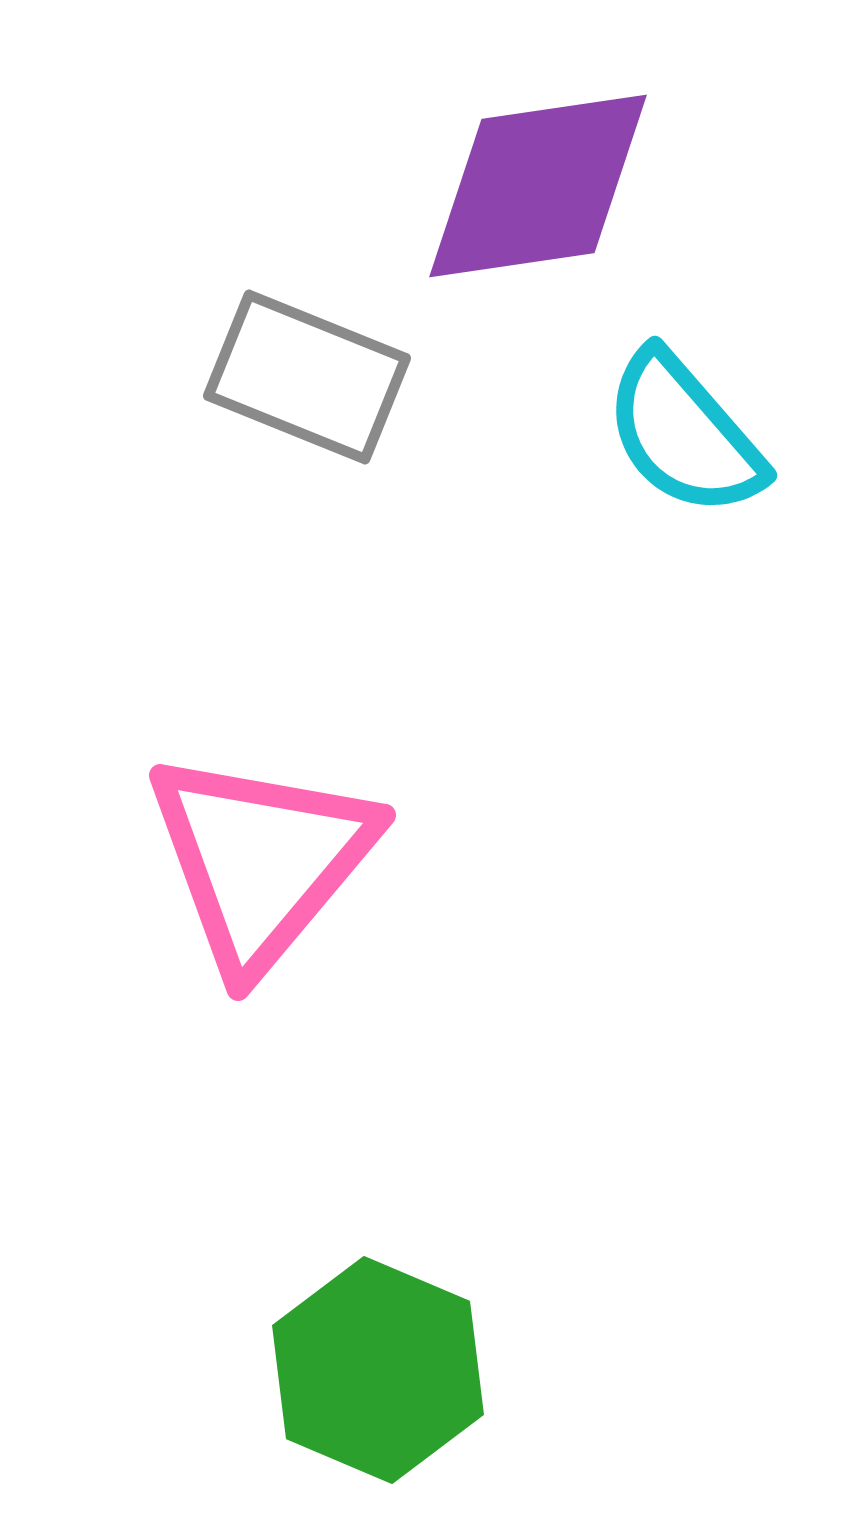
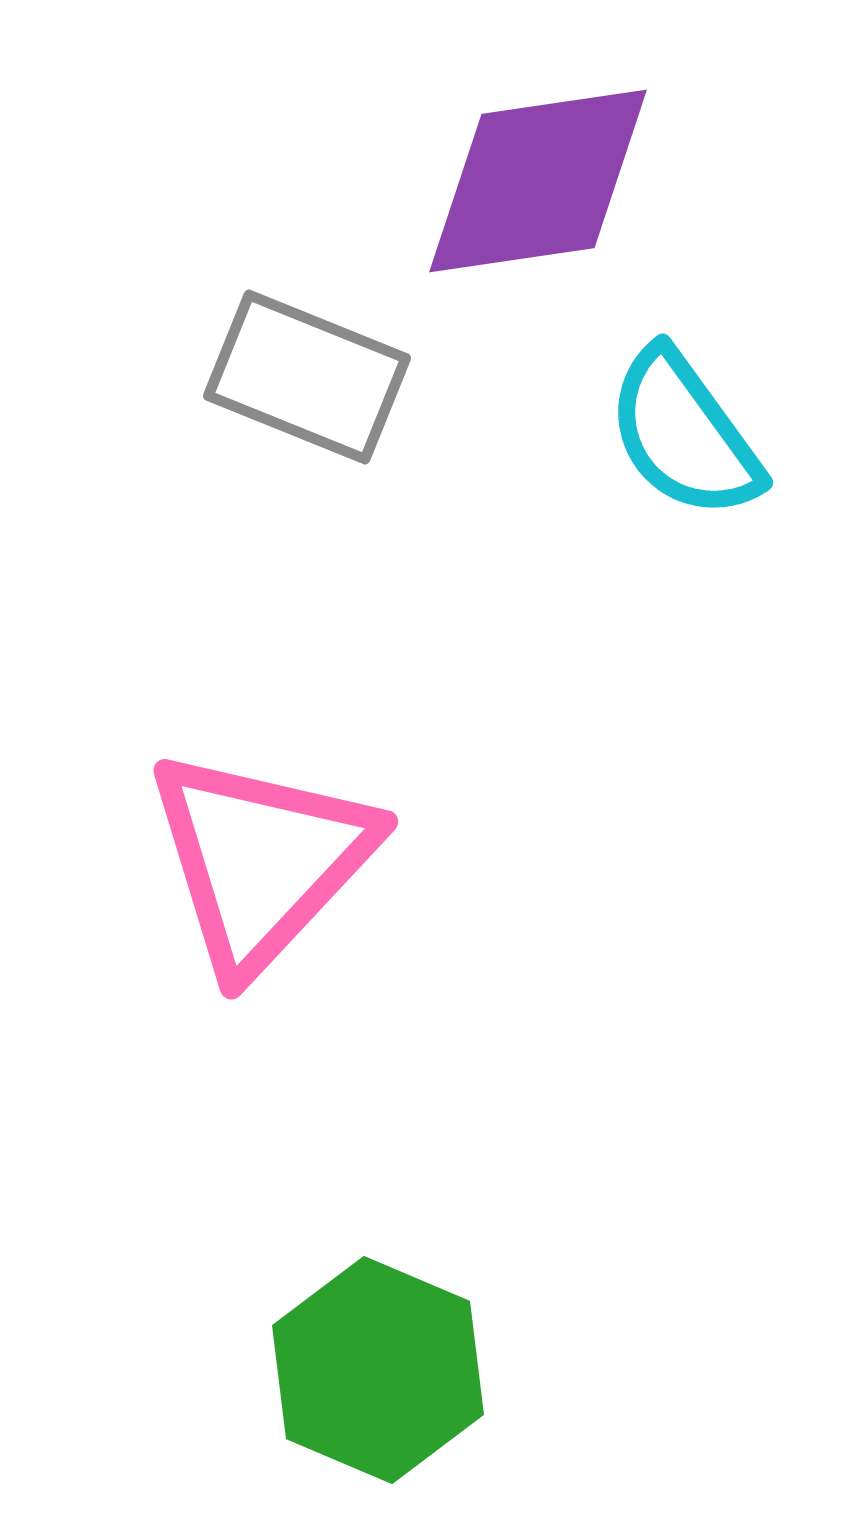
purple diamond: moved 5 px up
cyan semicircle: rotated 5 degrees clockwise
pink triangle: rotated 3 degrees clockwise
